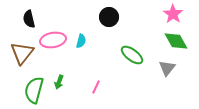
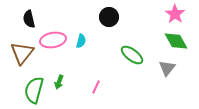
pink star: moved 2 px right
